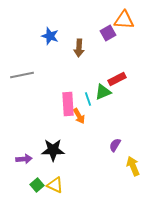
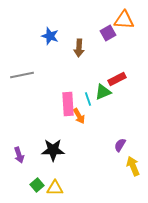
purple semicircle: moved 5 px right
purple arrow: moved 5 px left, 4 px up; rotated 77 degrees clockwise
yellow triangle: moved 3 px down; rotated 24 degrees counterclockwise
